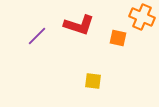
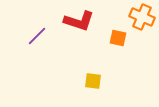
red L-shape: moved 4 px up
